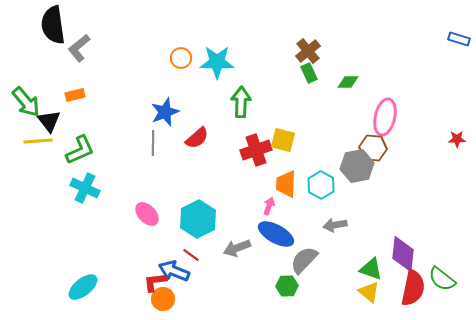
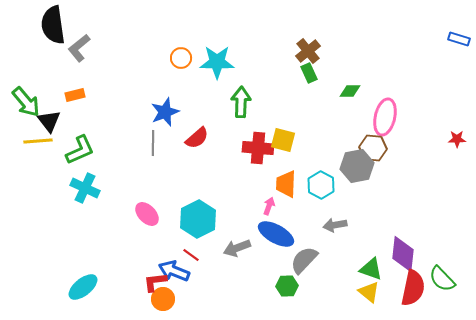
green diamond at (348, 82): moved 2 px right, 9 px down
red cross at (256, 150): moved 2 px right, 2 px up; rotated 24 degrees clockwise
green semicircle at (442, 279): rotated 8 degrees clockwise
